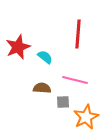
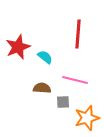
orange star: moved 1 px right, 1 px down; rotated 10 degrees clockwise
